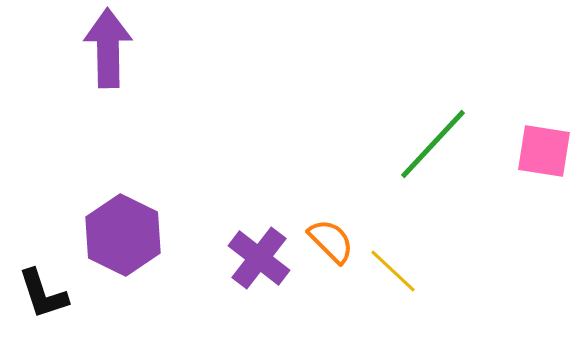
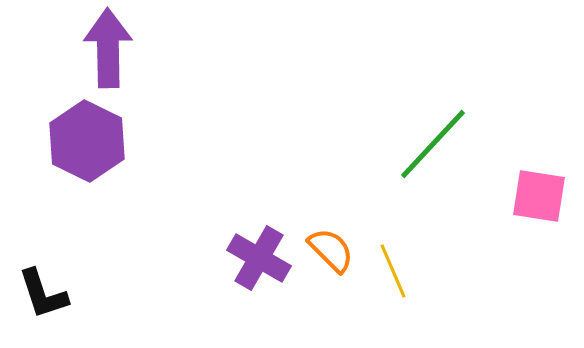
pink square: moved 5 px left, 45 px down
purple hexagon: moved 36 px left, 94 px up
orange semicircle: moved 9 px down
purple cross: rotated 8 degrees counterclockwise
yellow line: rotated 24 degrees clockwise
